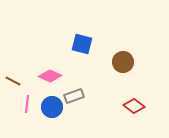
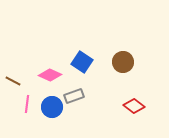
blue square: moved 18 px down; rotated 20 degrees clockwise
pink diamond: moved 1 px up
